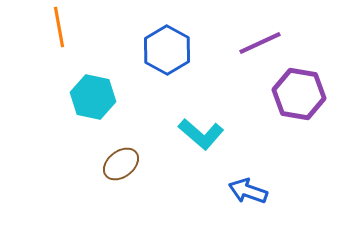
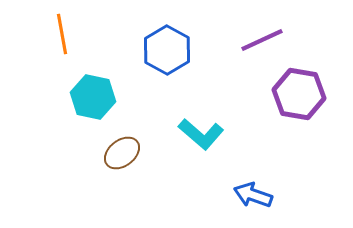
orange line: moved 3 px right, 7 px down
purple line: moved 2 px right, 3 px up
brown ellipse: moved 1 px right, 11 px up
blue arrow: moved 5 px right, 4 px down
